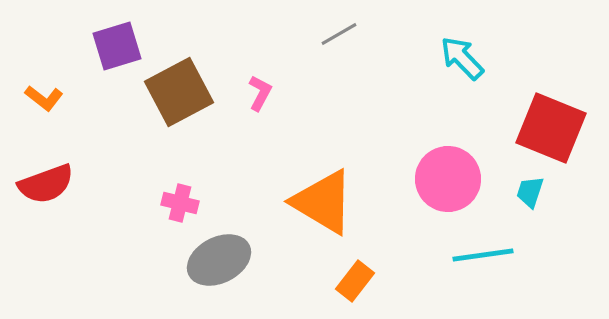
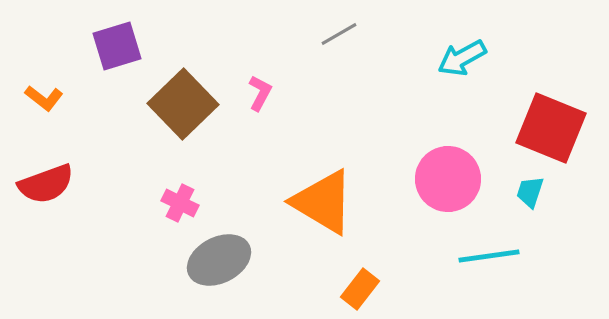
cyan arrow: rotated 75 degrees counterclockwise
brown square: moved 4 px right, 12 px down; rotated 16 degrees counterclockwise
pink cross: rotated 12 degrees clockwise
cyan line: moved 6 px right, 1 px down
orange rectangle: moved 5 px right, 8 px down
